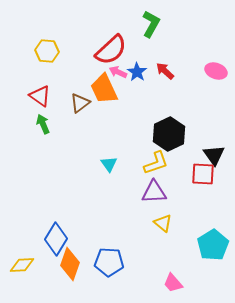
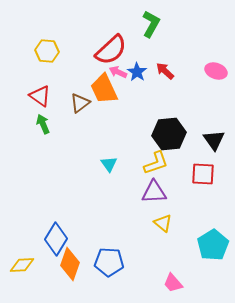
black hexagon: rotated 20 degrees clockwise
black triangle: moved 15 px up
